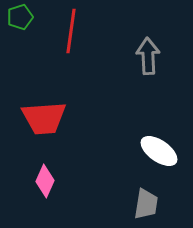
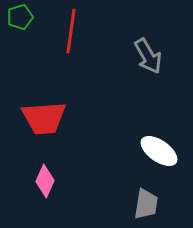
gray arrow: rotated 153 degrees clockwise
